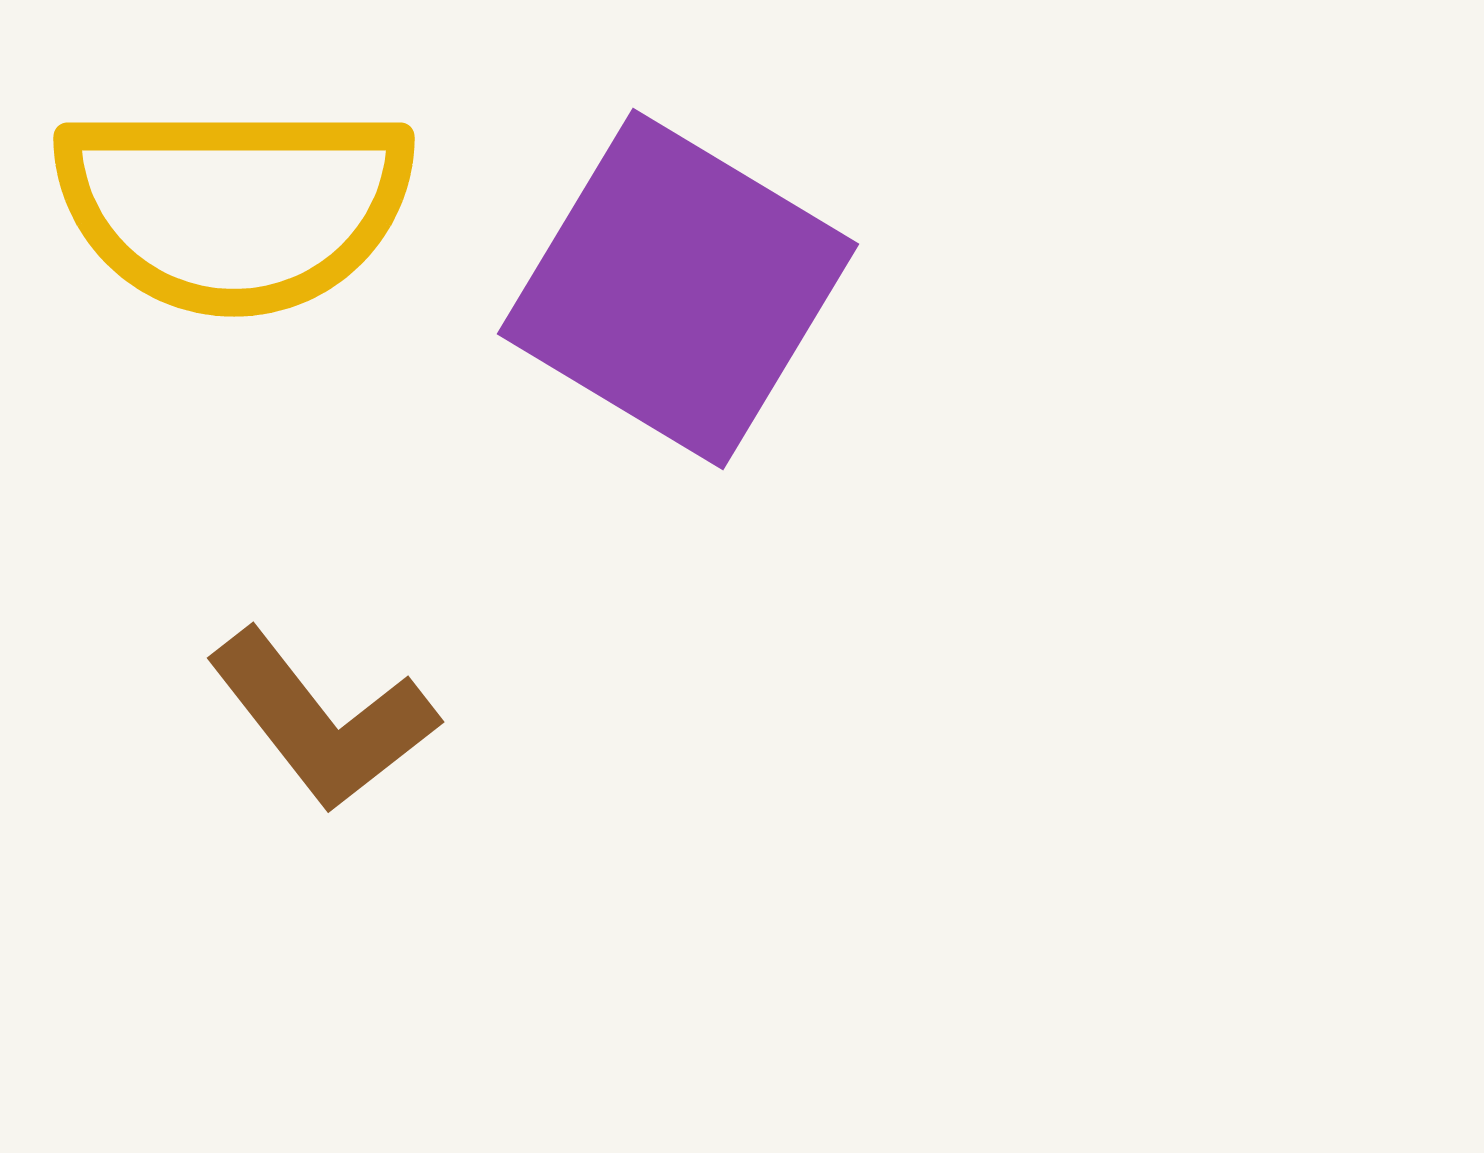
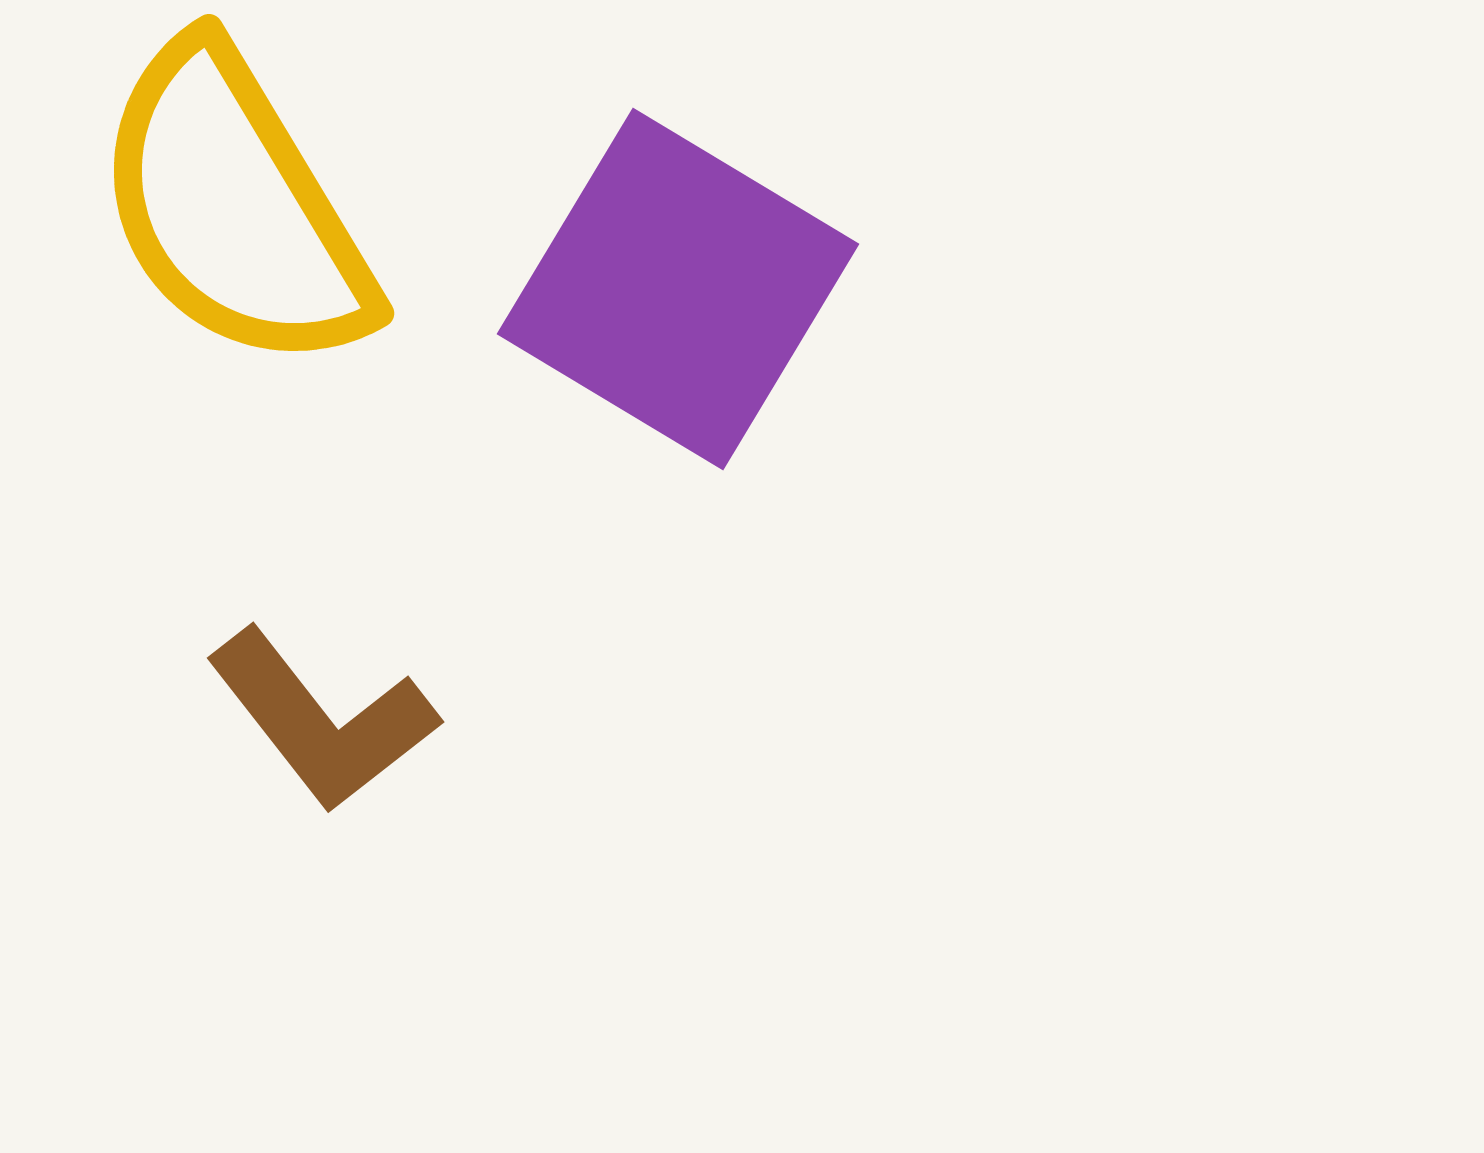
yellow semicircle: rotated 59 degrees clockwise
